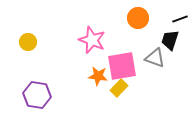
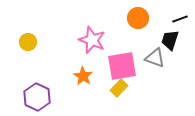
orange star: moved 15 px left; rotated 24 degrees clockwise
purple hexagon: moved 2 px down; rotated 16 degrees clockwise
